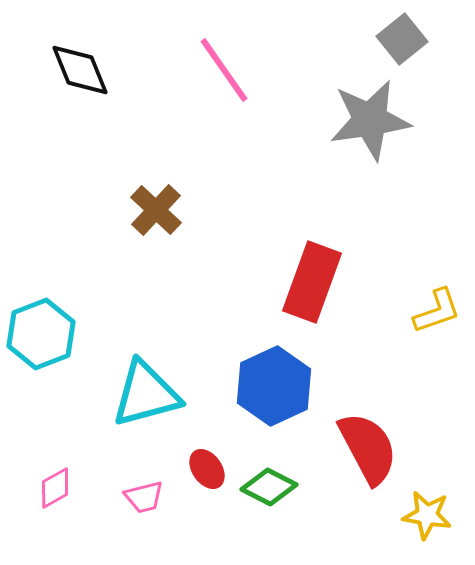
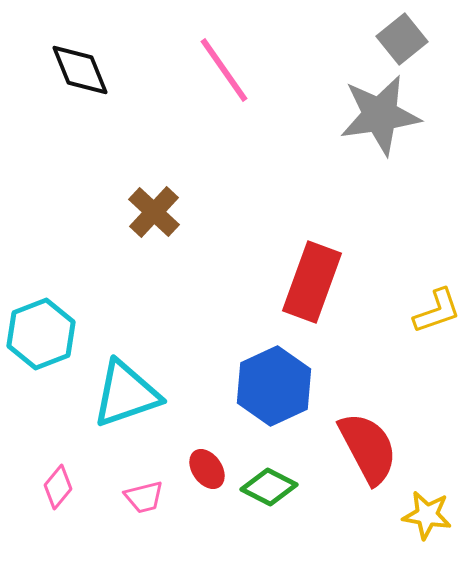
gray star: moved 10 px right, 5 px up
brown cross: moved 2 px left, 2 px down
cyan triangle: moved 20 px left; rotated 4 degrees counterclockwise
pink diamond: moved 3 px right, 1 px up; rotated 21 degrees counterclockwise
